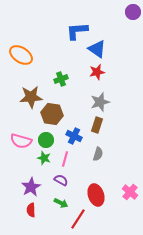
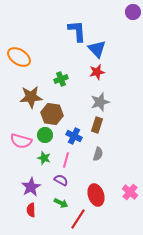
blue L-shape: rotated 90 degrees clockwise
blue triangle: rotated 12 degrees clockwise
orange ellipse: moved 2 px left, 2 px down
green circle: moved 1 px left, 5 px up
pink line: moved 1 px right, 1 px down
